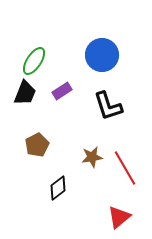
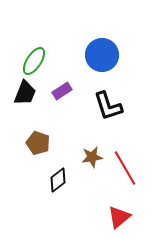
brown pentagon: moved 1 px right, 2 px up; rotated 25 degrees counterclockwise
black diamond: moved 8 px up
